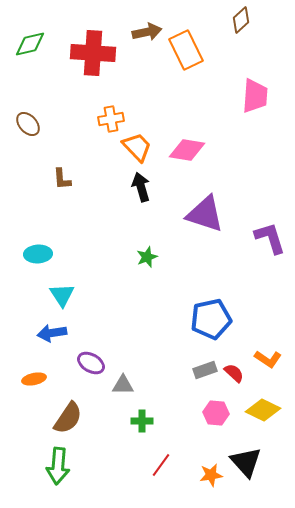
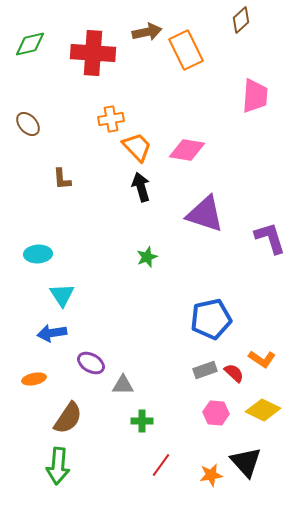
orange L-shape: moved 6 px left
